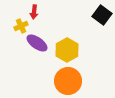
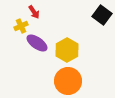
red arrow: rotated 40 degrees counterclockwise
